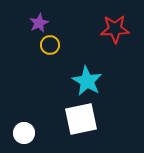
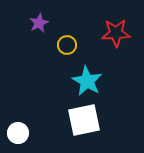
red star: moved 1 px right, 4 px down
yellow circle: moved 17 px right
white square: moved 3 px right, 1 px down
white circle: moved 6 px left
